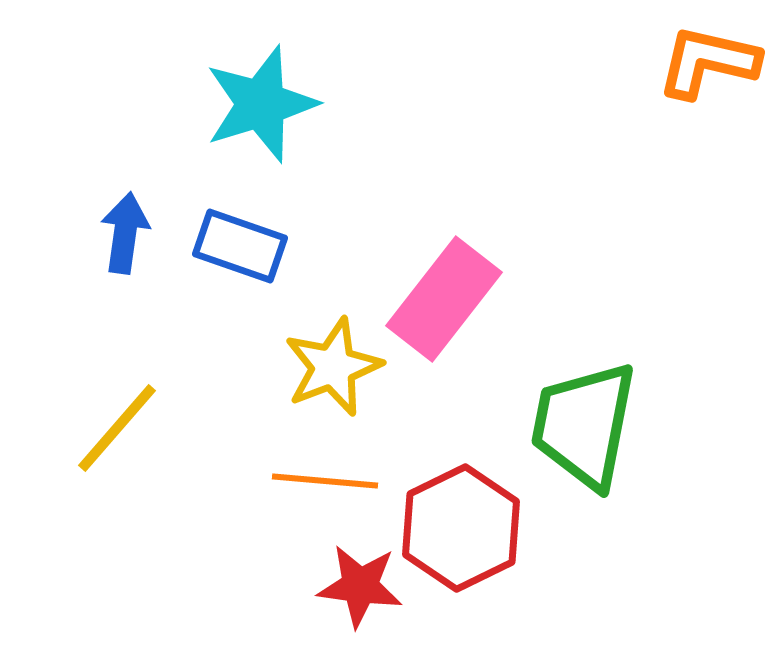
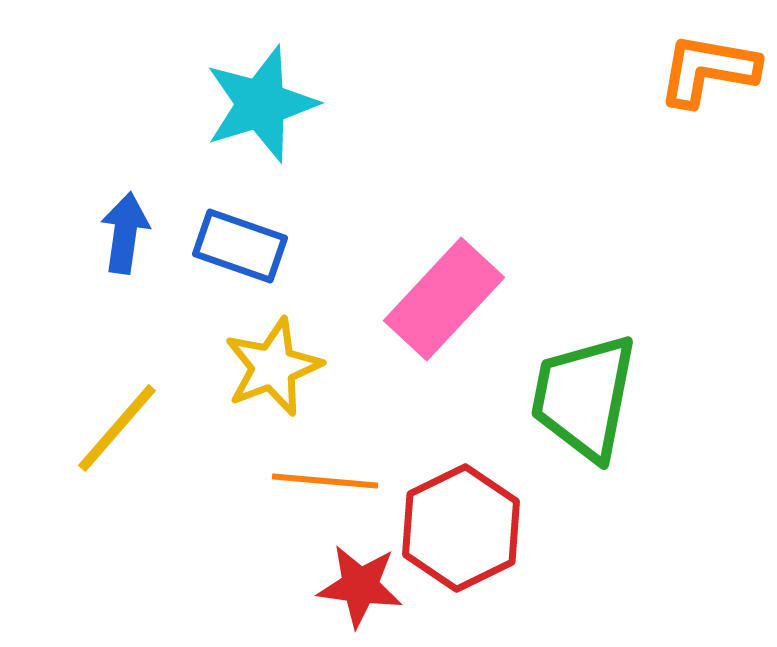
orange L-shape: moved 8 px down; rotated 3 degrees counterclockwise
pink rectangle: rotated 5 degrees clockwise
yellow star: moved 60 px left
green trapezoid: moved 28 px up
